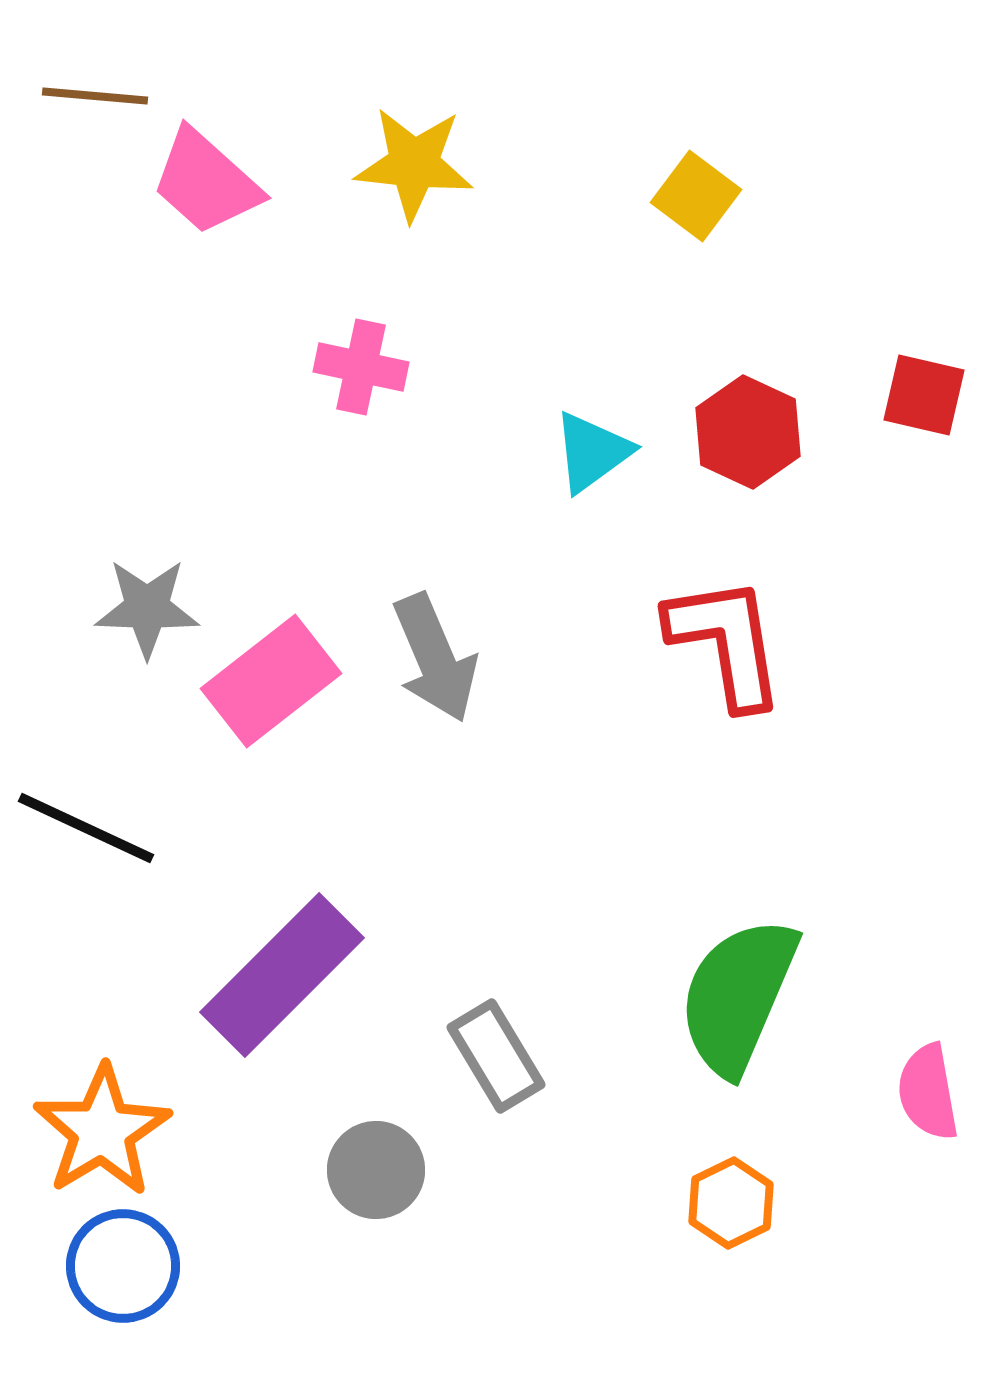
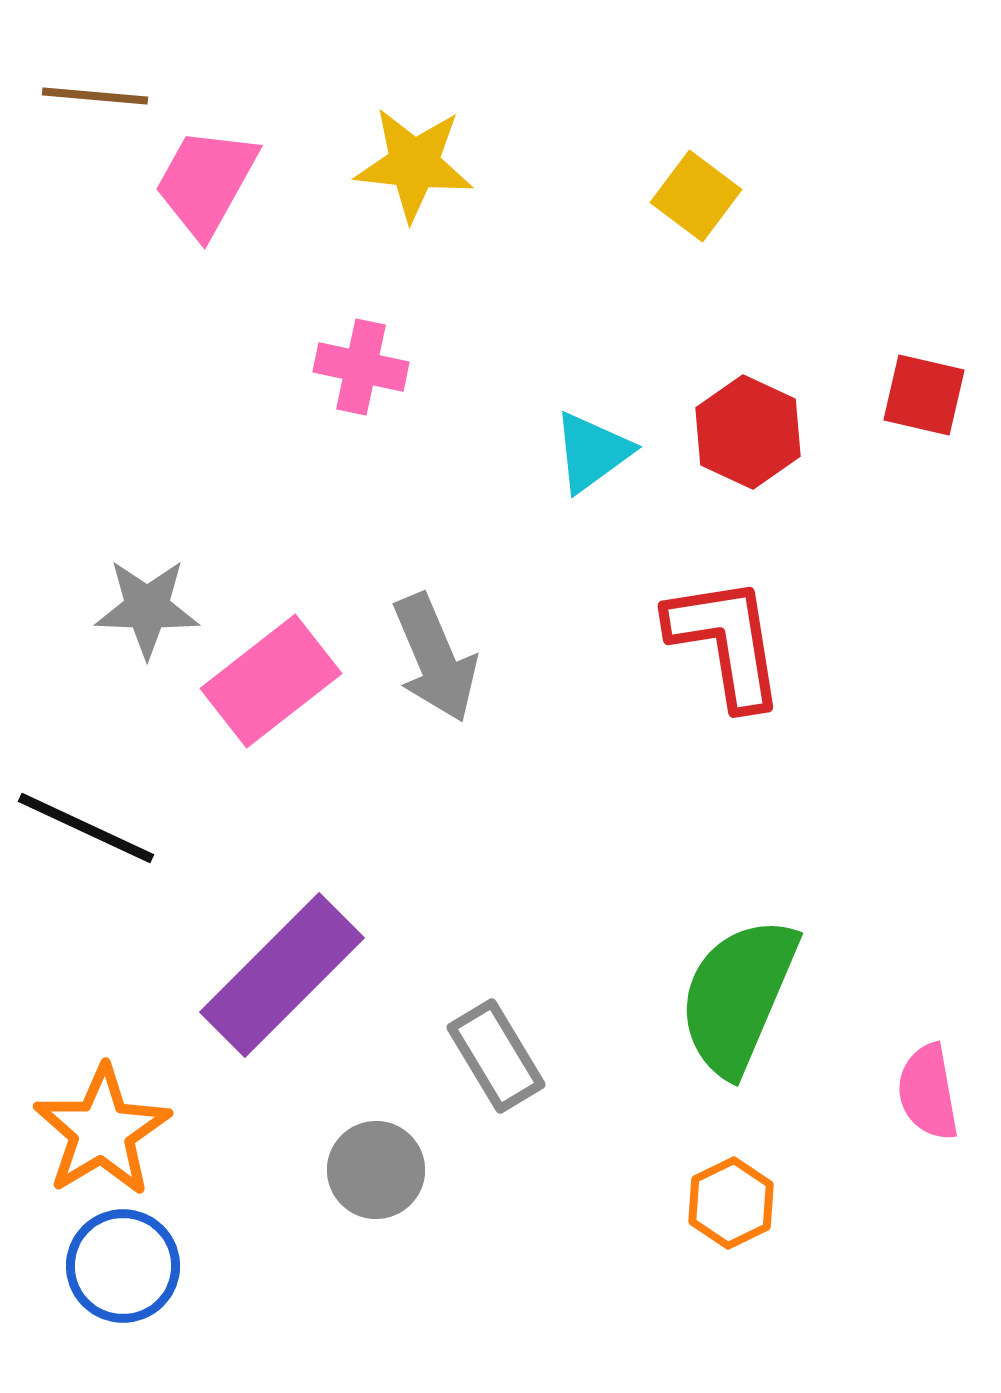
pink trapezoid: rotated 77 degrees clockwise
